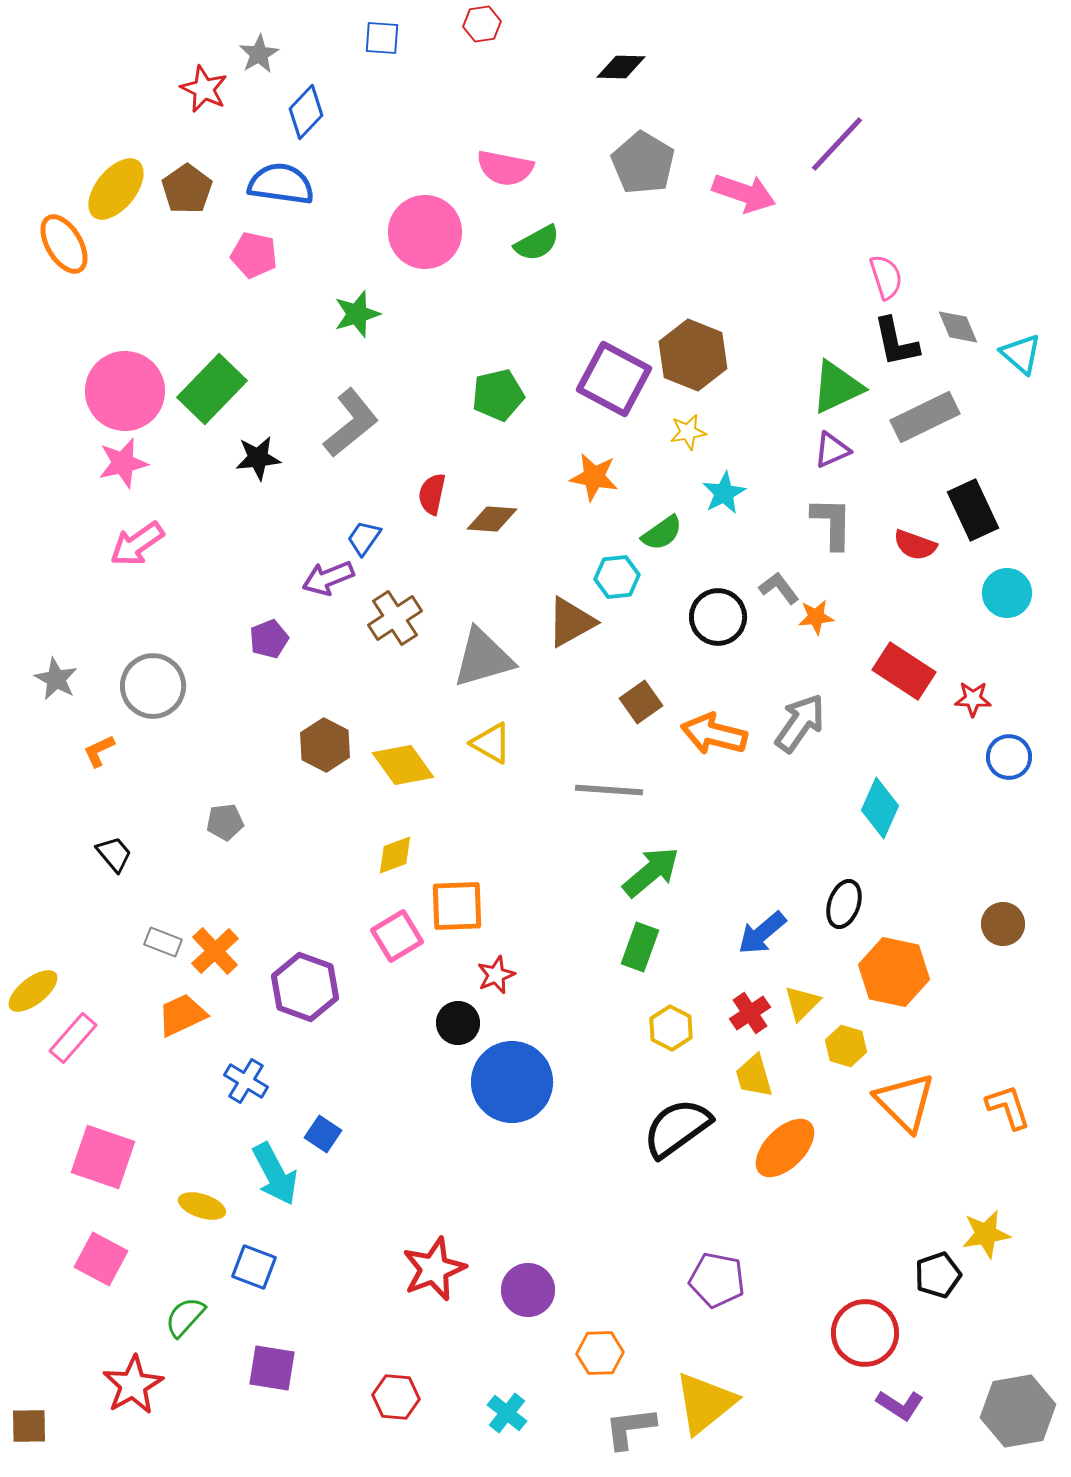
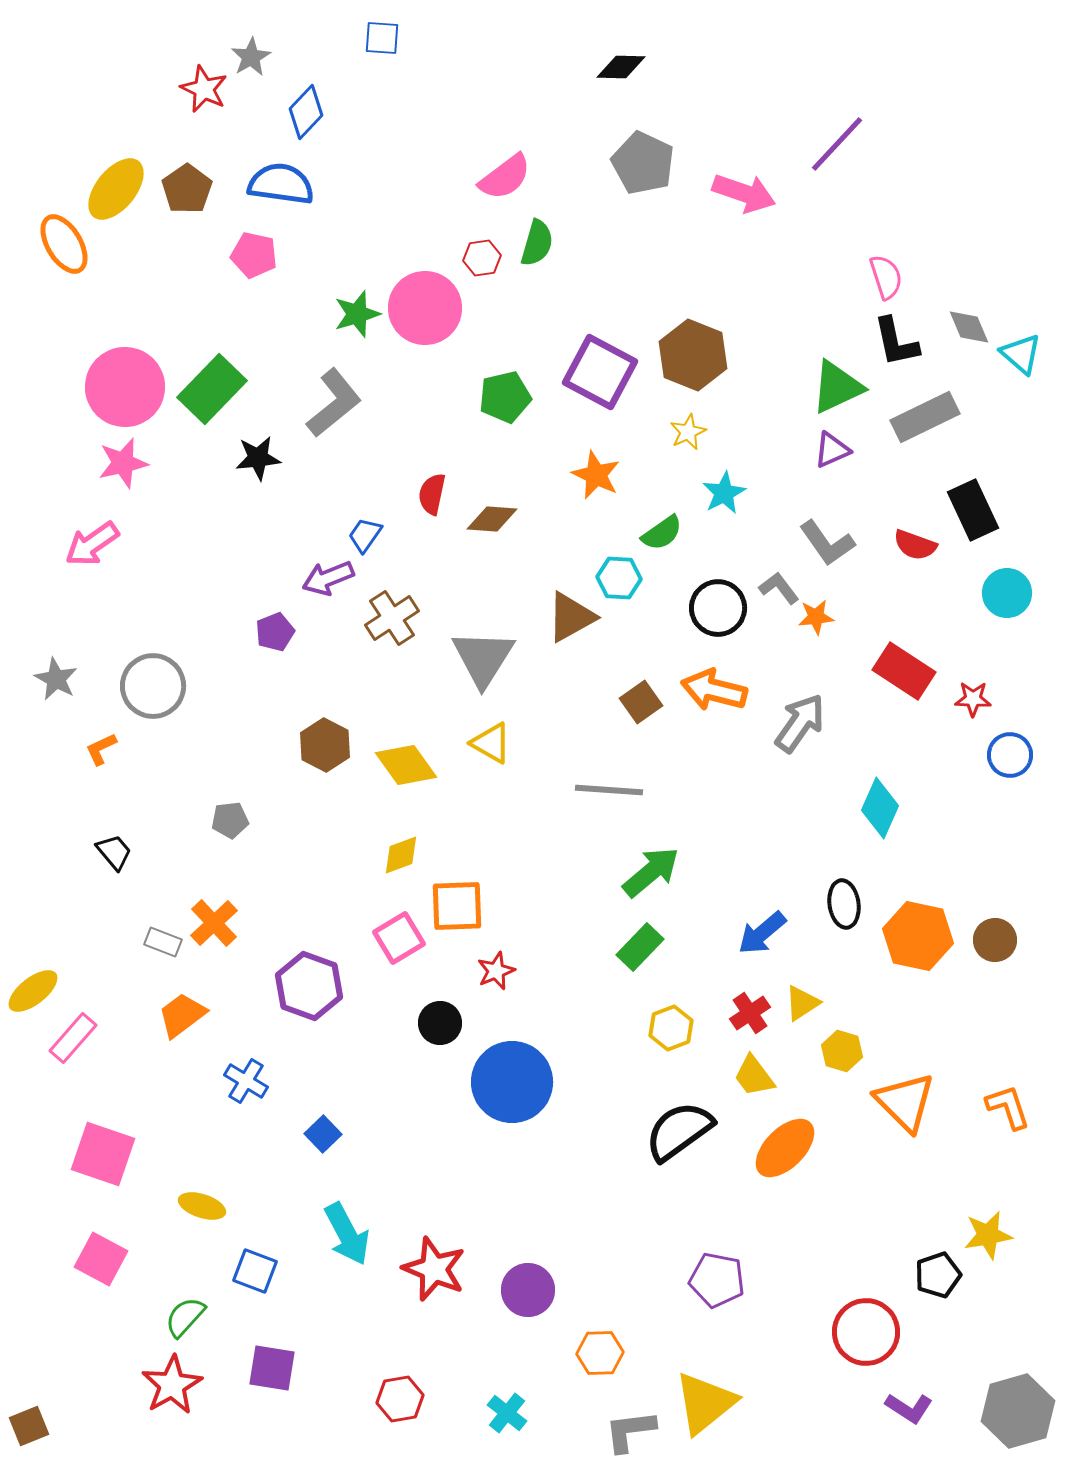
red hexagon at (482, 24): moved 234 px down
gray star at (259, 54): moved 8 px left, 3 px down
gray pentagon at (643, 163): rotated 6 degrees counterclockwise
pink semicircle at (505, 168): moved 9 px down; rotated 48 degrees counterclockwise
pink circle at (425, 232): moved 76 px down
green semicircle at (537, 243): rotated 45 degrees counterclockwise
gray diamond at (958, 327): moved 11 px right
purple square at (614, 379): moved 14 px left, 7 px up
pink circle at (125, 391): moved 4 px up
green pentagon at (498, 395): moved 7 px right, 2 px down
gray L-shape at (351, 423): moved 17 px left, 20 px up
yellow star at (688, 432): rotated 15 degrees counterclockwise
orange star at (594, 477): moved 2 px right, 2 px up; rotated 15 degrees clockwise
gray L-shape at (832, 523): moved 5 px left, 20 px down; rotated 144 degrees clockwise
blue trapezoid at (364, 538): moved 1 px right, 3 px up
pink arrow at (137, 544): moved 45 px left
cyan hexagon at (617, 577): moved 2 px right, 1 px down; rotated 9 degrees clockwise
black circle at (718, 617): moved 9 px up
brown cross at (395, 618): moved 3 px left
brown triangle at (571, 622): moved 5 px up
purple pentagon at (269, 639): moved 6 px right, 7 px up
gray triangle at (483, 658): rotated 42 degrees counterclockwise
orange arrow at (714, 734): moved 44 px up
orange L-shape at (99, 751): moved 2 px right, 2 px up
blue circle at (1009, 757): moved 1 px right, 2 px up
yellow diamond at (403, 765): moved 3 px right
gray pentagon at (225, 822): moved 5 px right, 2 px up
black trapezoid at (114, 854): moved 2 px up
yellow diamond at (395, 855): moved 6 px right
black ellipse at (844, 904): rotated 27 degrees counterclockwise
brown circle at (1003, 924): moved 8 px left, 16 px down
pink square at (397, 936): moved 2 px right, 2 px down
green rectangle at (640, 947): rotated 24 degrees clockwise
orange cross at (215, 951): moved 1 px left, 28 px up
orange hexagon at (894, 972): moved 24 px right, 36 px up
red star at (496, 975): moved 4 px up
purple hexagon at (305, 987): moved 4 px right, 1 px up
yellow triangle at (802, 1003): rotated 12 degrees clockwise
orange trapezoid at (182, 1015): rotated 12 degrees counterclockwise
black circle at (458, 1023): moved 18 px left
yellow hexagon at (671, 1028): rotated 12 degrees clockwise
yellow hexagon at (846, 1046): moved 4 px left, 5 px down
yellow trapezoid at (754, 1076): rotated 21 degrees counterclockwise
black semicircle at (677, 1128): moved 2 px right, 3 px down
blue square at (323, 1134): rotated 12 degrees clockwise
pink square at (103, 1157): moved 3 px up
cyan arrow at (275, 1174): moved 72 px right, 60 px down
yellow star at (986, 1234): moved 2 px right, 1 px down
blue square at (254, 1267): moved 1 px right, 4 px down
red star at (434, 1269): rotated 28 degrees counterclockwise
red circle at (865, 1333): moved 1 px right, 1 px up
red star at (133, 1385): moved 39 px right
red hexagon at (396, 1397): moved 4 px right, 2 px down; rotated 15 degrees counterclockwise
purple L-shape at (900, 1405): moved 9 px right, 3 px down
gray hexagon at (1018, 1411): rotated 6 degrees counterclockwise
brown square at (29, 1426): rotated 21 degrees counterclockwise
gray L-shape at (630, 1428): moved 3 px down
